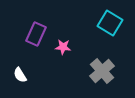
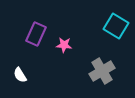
cyan square: moved 6 px right, 3 px down
pink star: moved 1 px right, 2 px up
gray cross: rotated 10 degrees clockwise
